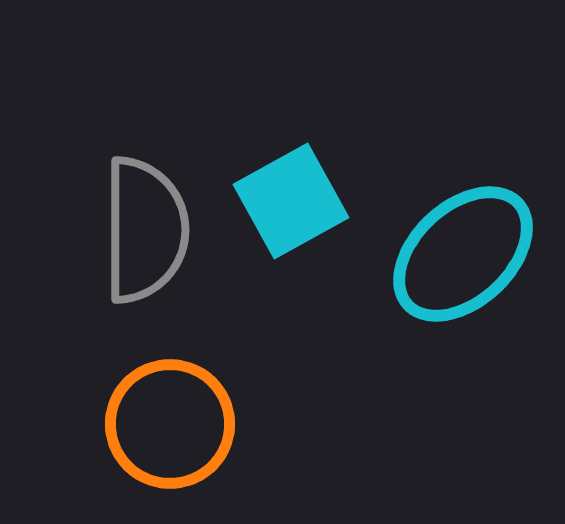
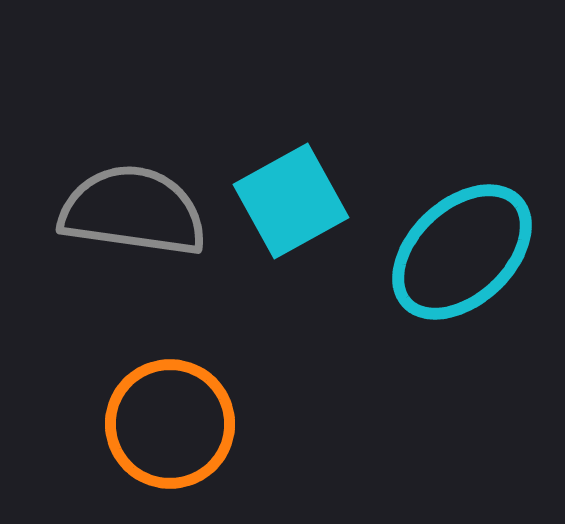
gray semicircle: moved 12 px left, 19 px up; rotated 82 degrees counterclockwise
cyan ellipse: moved 1 px left, 2 px up
